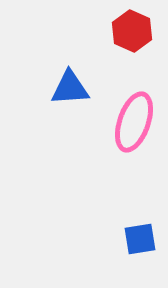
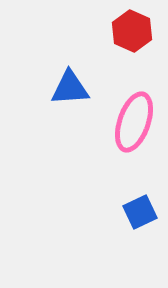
blue square: moved 27 px up; rotated 16 degrees counterclockwise
